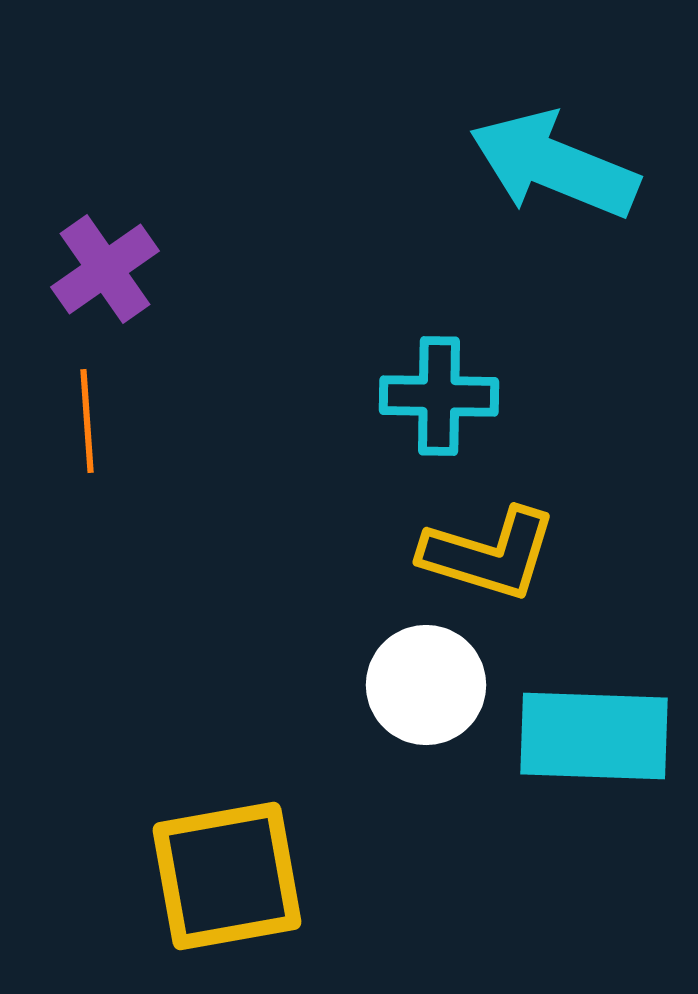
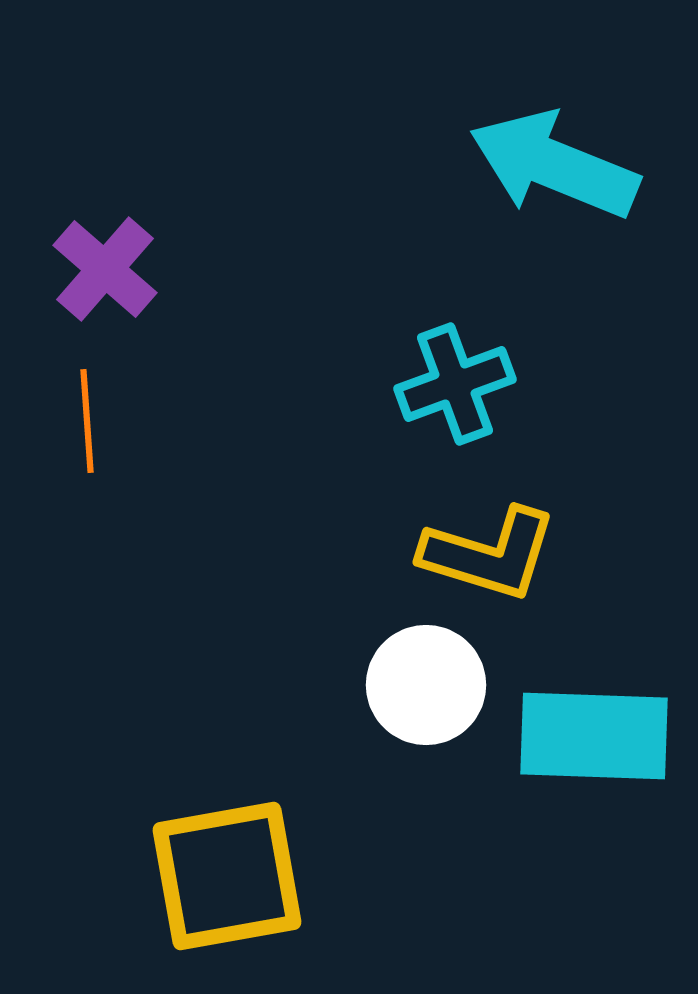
purple cross: rotated 14 degrees counterclockwise
cyan cross: moved 16 px right, 12 px up; rotated 21 degrees counterclockwise
